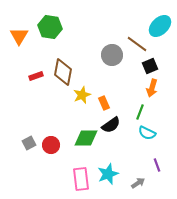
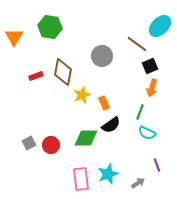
orange triangle: moved 5 px left, 1 px down
gray circle: moved 10 px left, 1 px down
